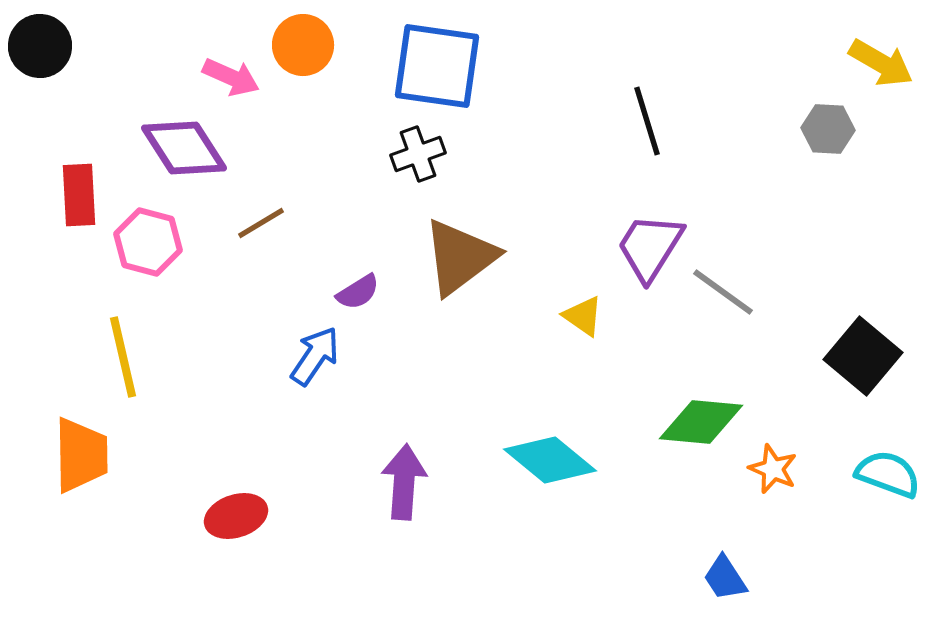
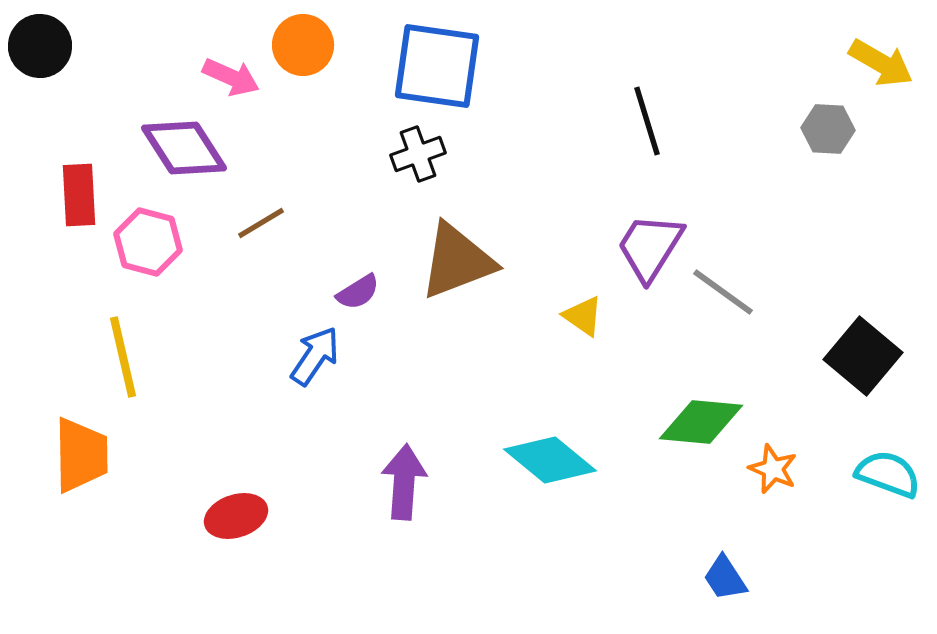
brown triangle: moved 3 px left, 4 px down; rotated 16 degrees clockwise
